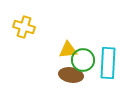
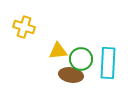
yellow triangle: moved 10 px left, 1 px down
green circle: moved 2 px left, 1 px up
